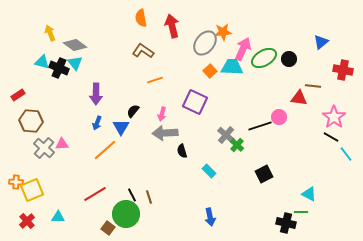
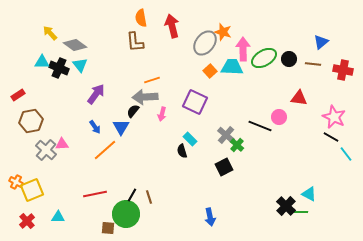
orange star at (223, 32): rotated 24 degrees clockwise
yellow arrow at (50, 33): rotated 21 degrees counterclockwise
pink arrow at (243, 49): rotated 25 degrees counterclockwise
brown L-shape at (143, 51): moved 8 px left, 9 px up; rotated 130 degrees counterclockwise
cyan triangle at (42, 62): rotated 14 degrees counterclockwise
cyan triangle at (75, 63): moved 5 px right, 2 px down
orange line at (155, 80): moved 3 px left
brown line at (313, 86): moved 22 px up
purple arrow at (96, 94): rotated 145 degrees counterclockwise
pink star at (334, 117): rotated 10 degrees counterclockwise
brown hexagon at (31, 121): rotated 15 degrees counterclockwise
blue arrow at (97, 123): moved 2 px left, 4 px down; rotated 56 degrees counterclockwise
black line at (260, 126): rotated 40 degrees clockwise
gray arrow at (165, 133): moved 20 px left, 36 px up
gray cross at (44, 148): moved 2 px right, 2 px down
cyan rectangle at (209, 171): moved 19 px left, 32 px up
black square at (264, 174): moved 40 px left, 7 px up
orange cross at (16, 182): rotated 24 degrees clockwise
red line at (95, 194): rotated 20 degrees clockwise
black line at (132, 195): rotated 56 degrees clockwise
black cross at (286, 223): moved 17 px up; rotated 30 degrees clockwise
brown square at (108, 228): rotated 32 degrees counterclockwise
